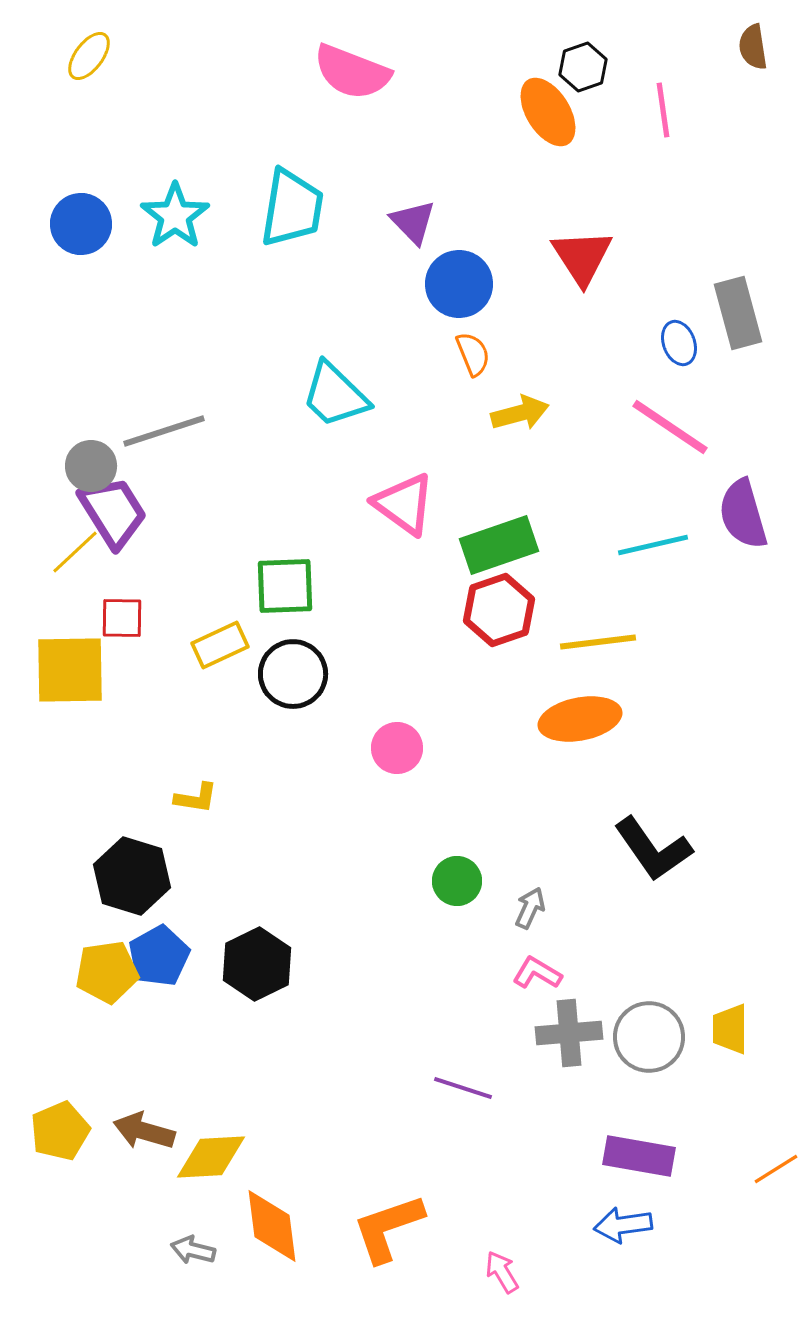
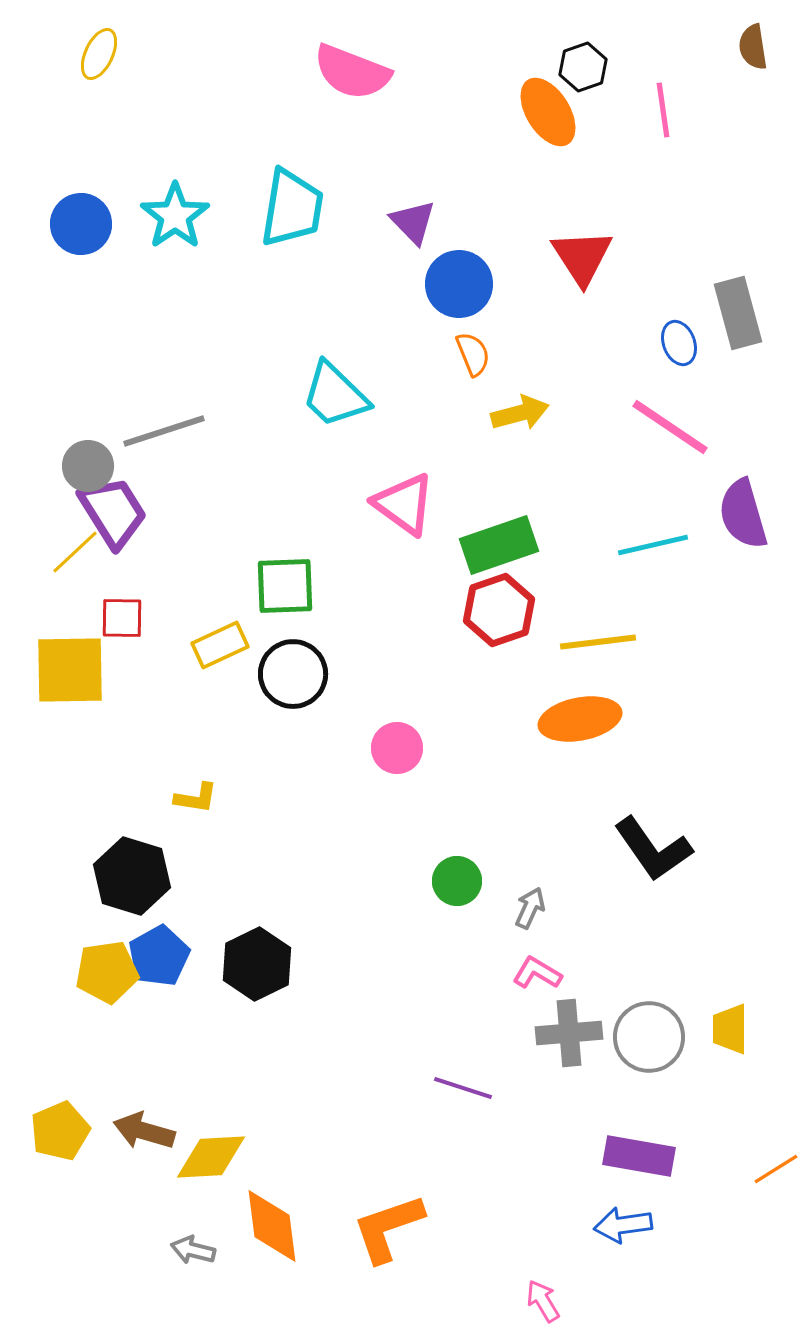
yellow ellipse at (89, 56): moved 10 px right, 2 px up; rotated 12 degrees counterclockwise
gray circle at (91, 466): moved 3 px left
pink arrow at (502, 1272): moved 41 px right, 29 px down
